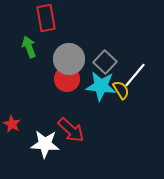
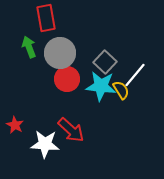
gray circle: moved 9 px left, 6 px up
red star: moved 3 px right, 1 px down
